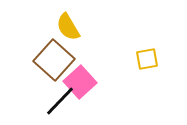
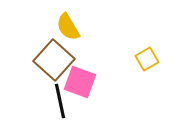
yellow square: rotated 20 degrees counterclockwise
pink square: rotated 28 degrees counterclockwise
black line: rotated 56 degrees counterclockwise
